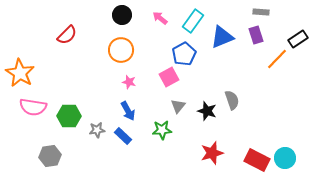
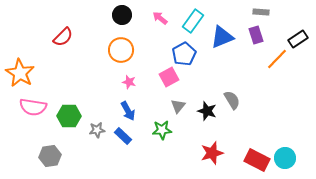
red semicircle: moved 4 px left, 2 px down
gray semicircle: rotated 12 degrees counterclockwise
